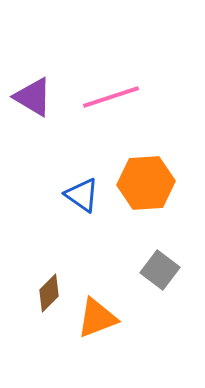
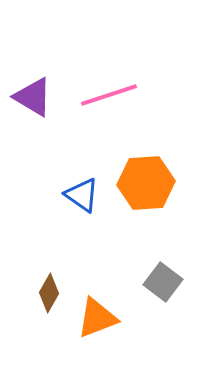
pink line: moved 2 px left, 2 px up
gray square: moved 3 px right, 12 px down
brown diamond: rotated 15 degrees counterclockwise
